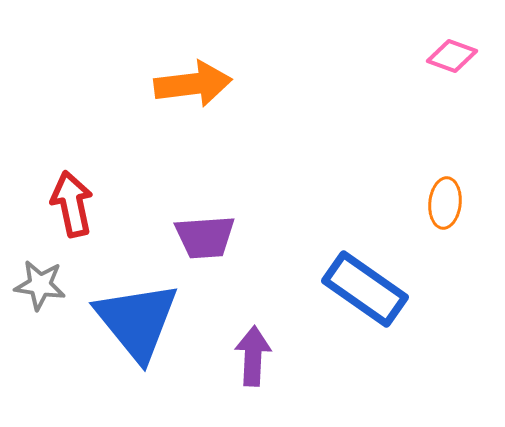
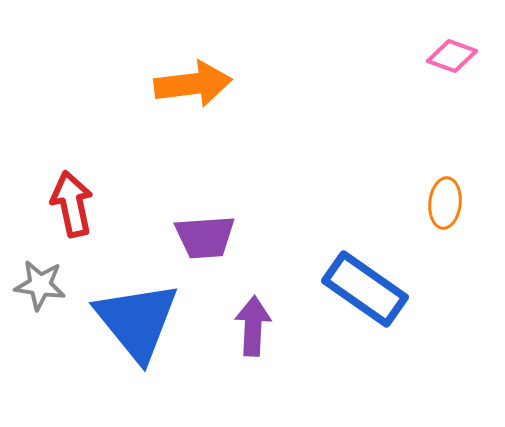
purple arrow: moved 30 px up
